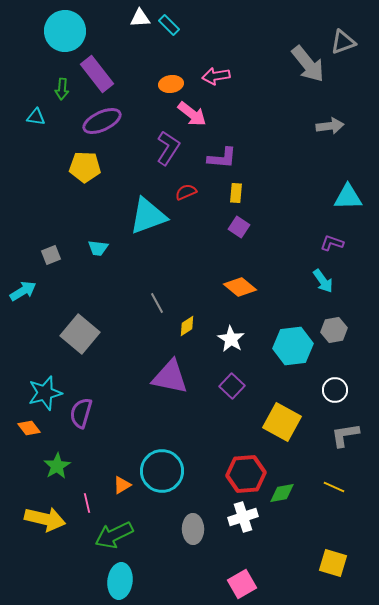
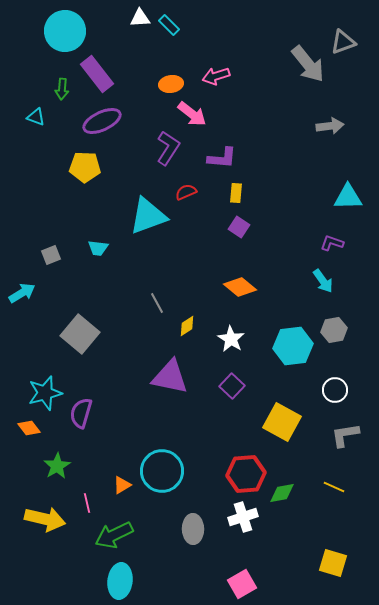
pink arrow at (216, 76): rotated 8 degrees counterclockwise
cyan triangle at (36, 117): rotated 12 degrees clockwise
cyan arrow at (23, 291): moved 1 px left, 2 px down
